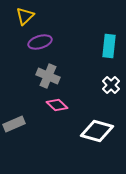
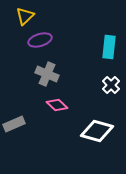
purple ellipse: moved 2 px up
cyan rectangle: moved 1 px down
gray cross: moved 1 px left, 2 px up
